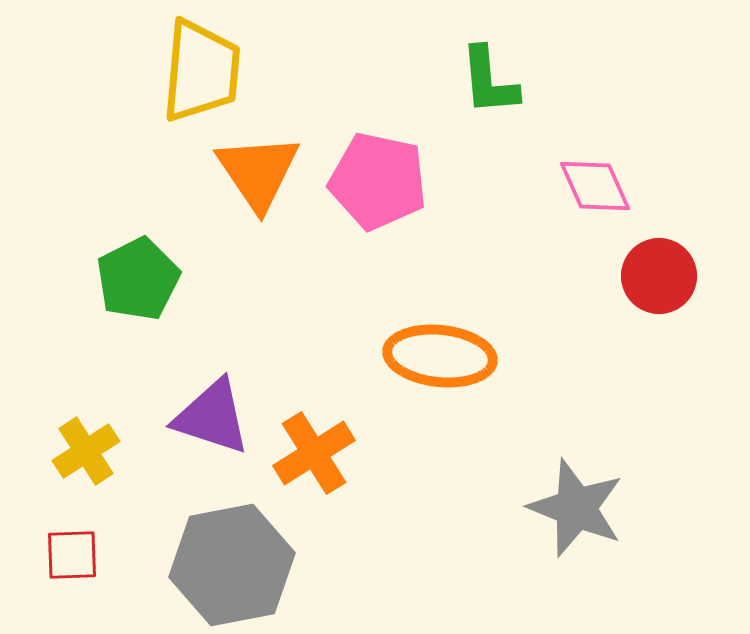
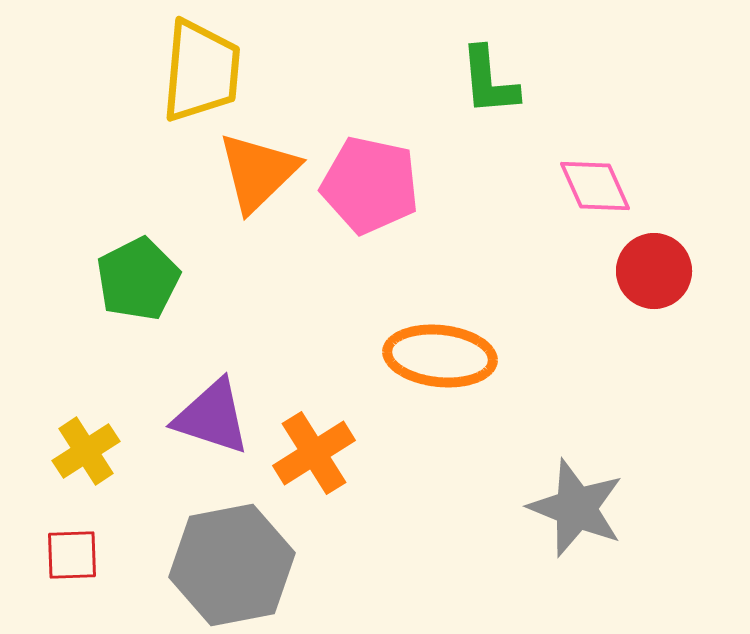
orange triangle: rotated 20 degrees clockwise
pink pentagon: moved 8 px left, 4 px down
red circle: moved 5 px left, 5 px up
